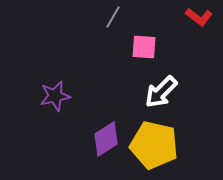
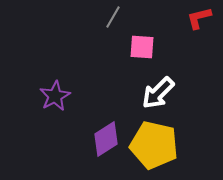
red L-shape: moved 1 px down; rotated 128 degrees clockwise
pink square: moved 2 px left
white arrow: moved 3 px left, 1 px down
purple star: rotated 16 degrees counterclockwise
